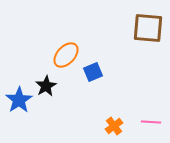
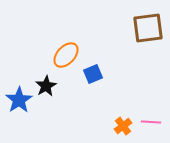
brown square: rotated 12 degrees counterclockwise
blue square: moved 2 px down
orange cross: moved 9 px right
